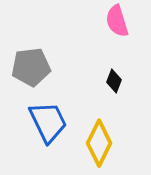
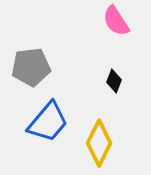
pink semicircle: moved 1 px left; rotated 16 degrees counterclockwise
blue trapezoid: rotated 66 degrees clockwise
